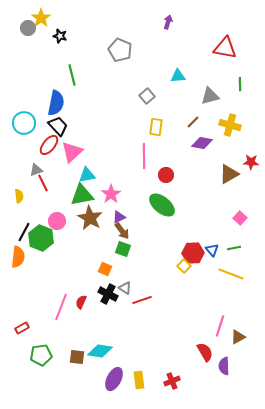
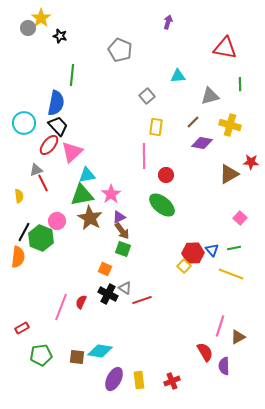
green line at (72, 75): rotated 20 degrees clockwise
